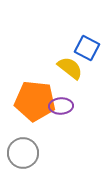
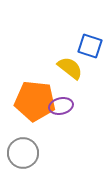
blue square: moved 3 px right, 2 px up; rotated 10 degrees counterclockwise
purple ellipse: rotated 10 degrees counterclockwise
